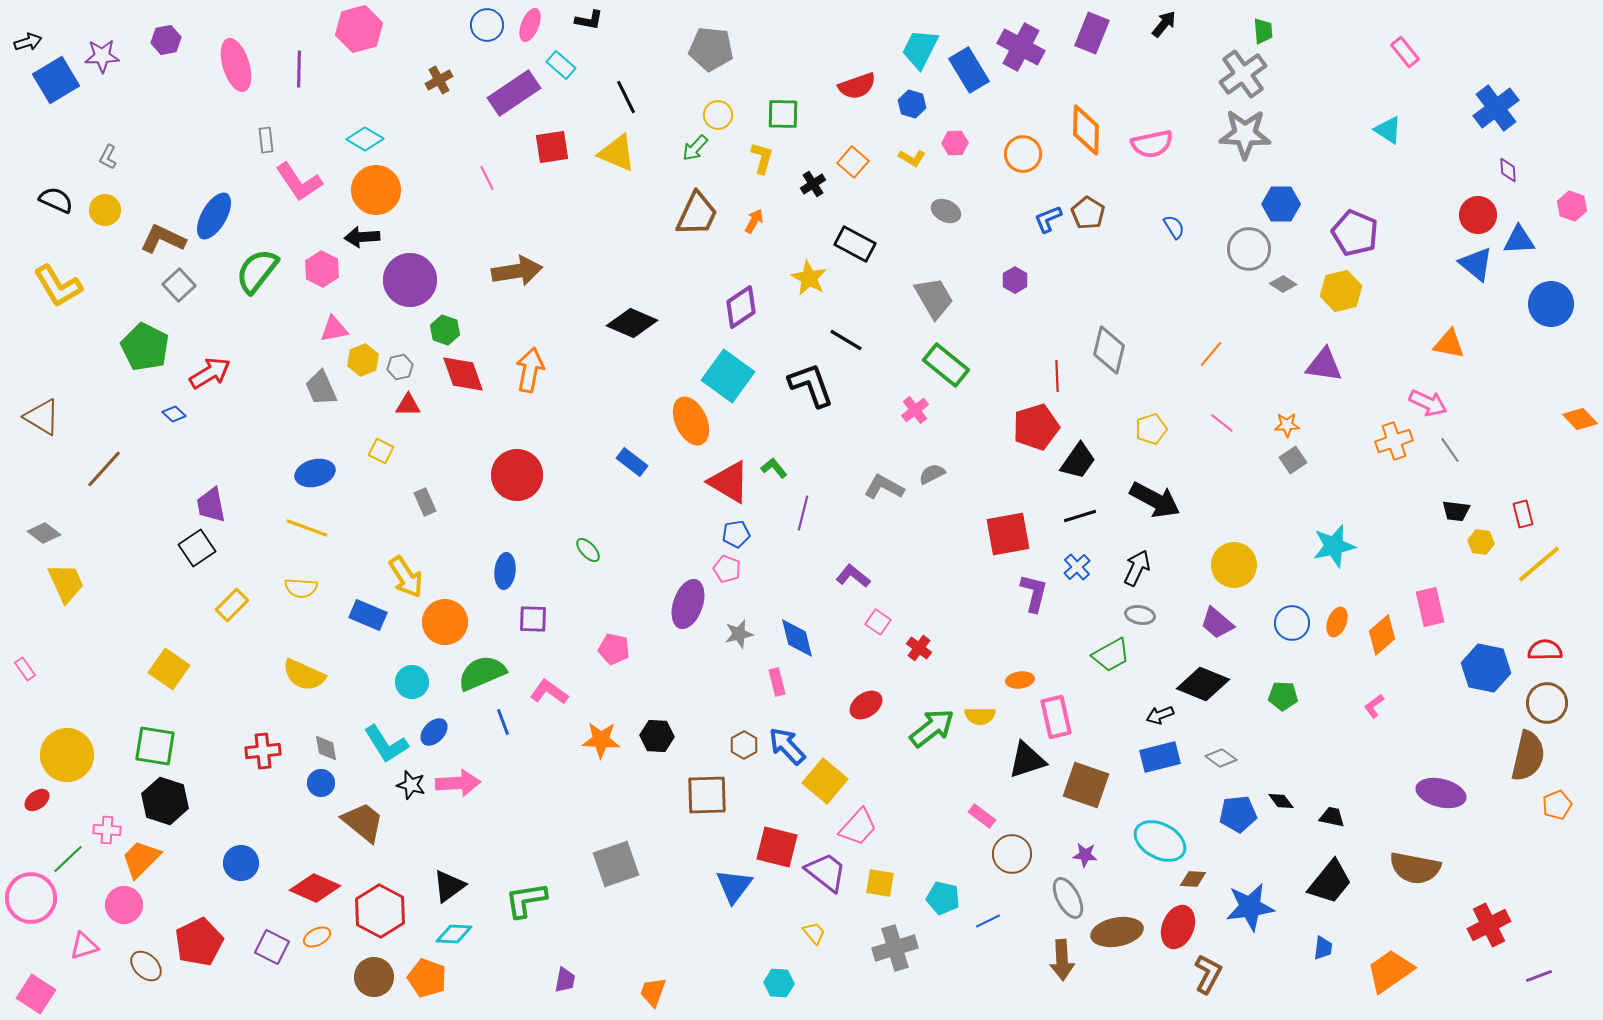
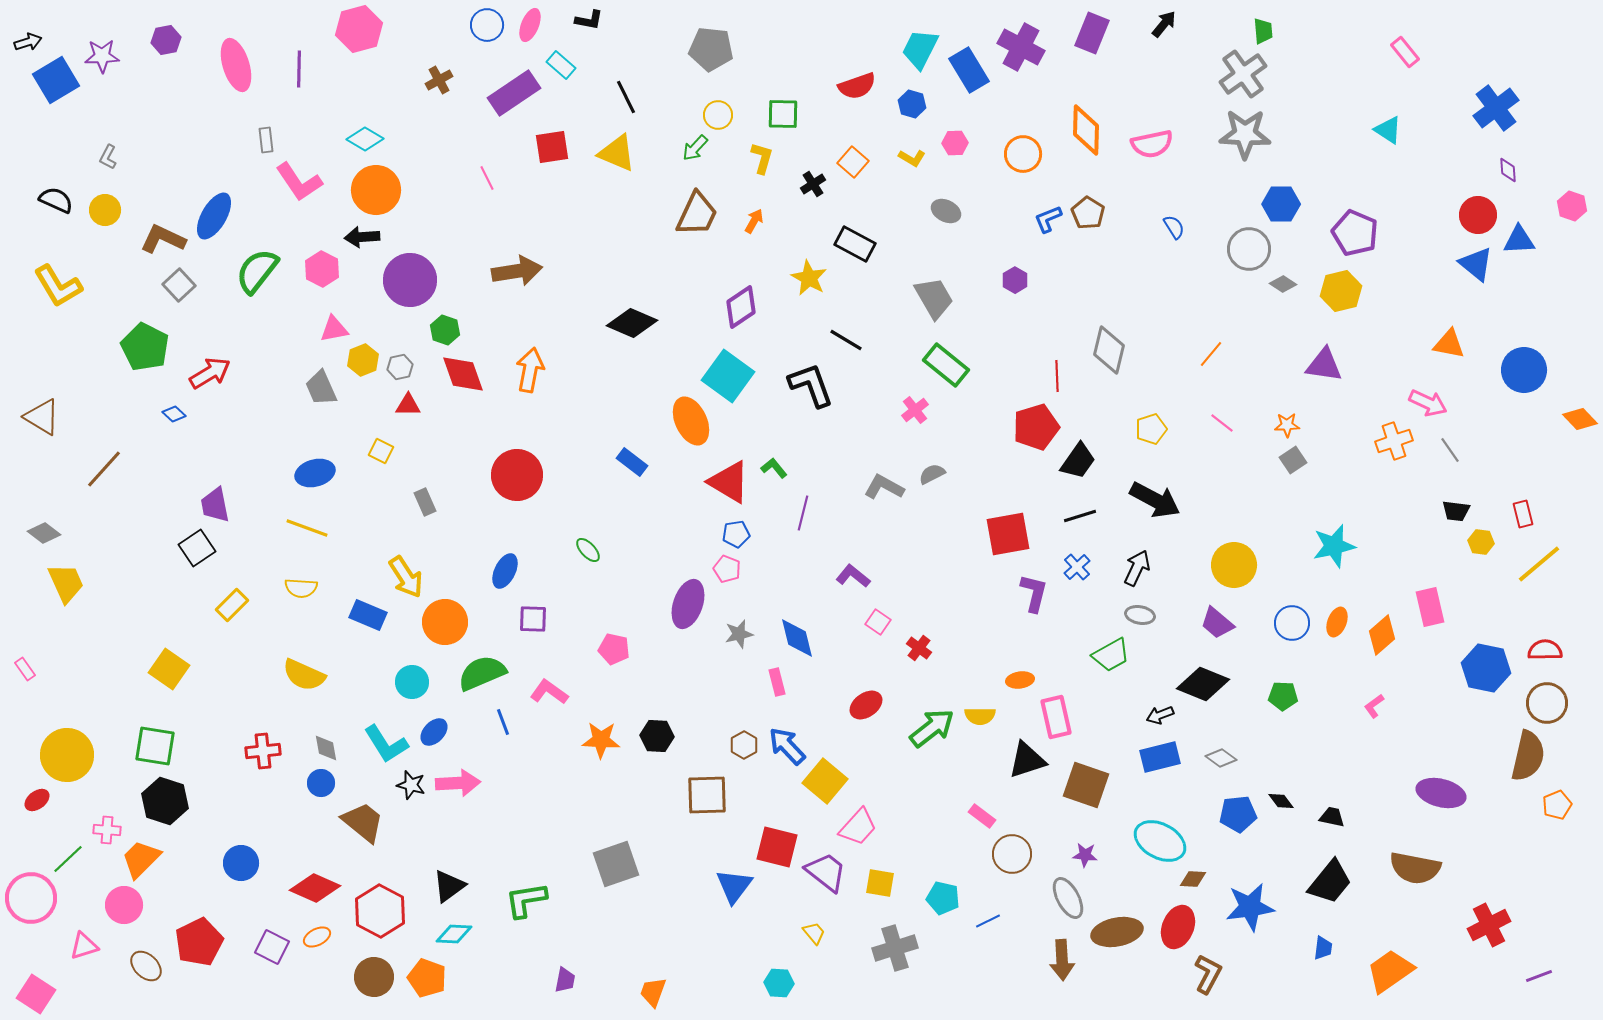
blue circle at (1551, 304): moved 27 px left, 66 px down
purple trapezoid at (211, 505): moved 4 px right
blue ellipse at (505, 571): rotated 20 degrees clockwise
